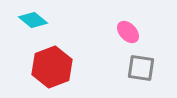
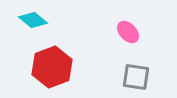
gray square: moved 5 px left, 9 px down
